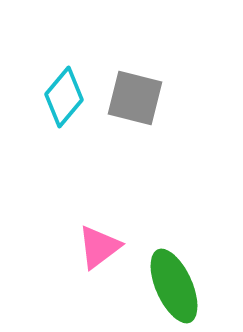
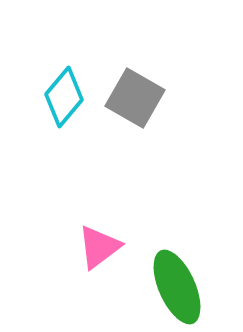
gray square: rotated 16 degrees clockwise
green ellipse: moved 3 px right, 1 px down
